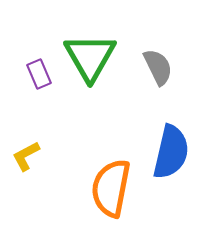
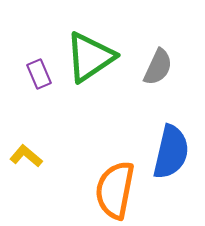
green triangle: rotated 26 degrees clockwise
gray semicircle: rotated 51 degrees clockwise
yellow L-shape: rotated 68 degrees clockwise
orange semicircle: moved 4 px right, 2 px down
